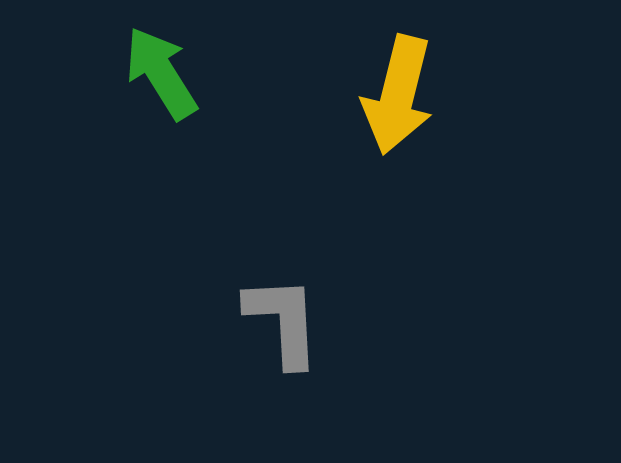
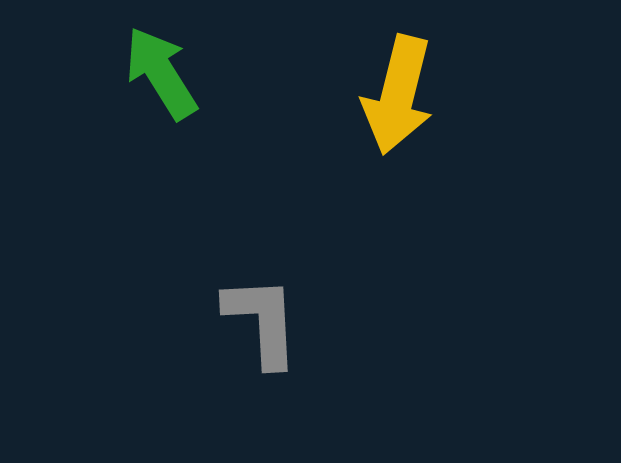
gray L-shape: moved 21 px left
